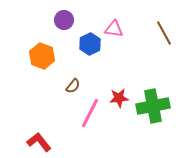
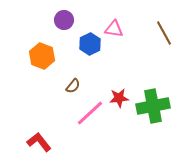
pink line: rotated 20 degrees clockwise
